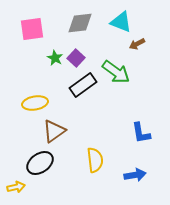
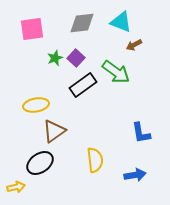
gray diamond: moved 2 px right
brown arrow: moved 3 px left, 1 px down
green star: rotated 21 degrees clockwise
yellow ellipse: moved 1 px right, 2 px down
